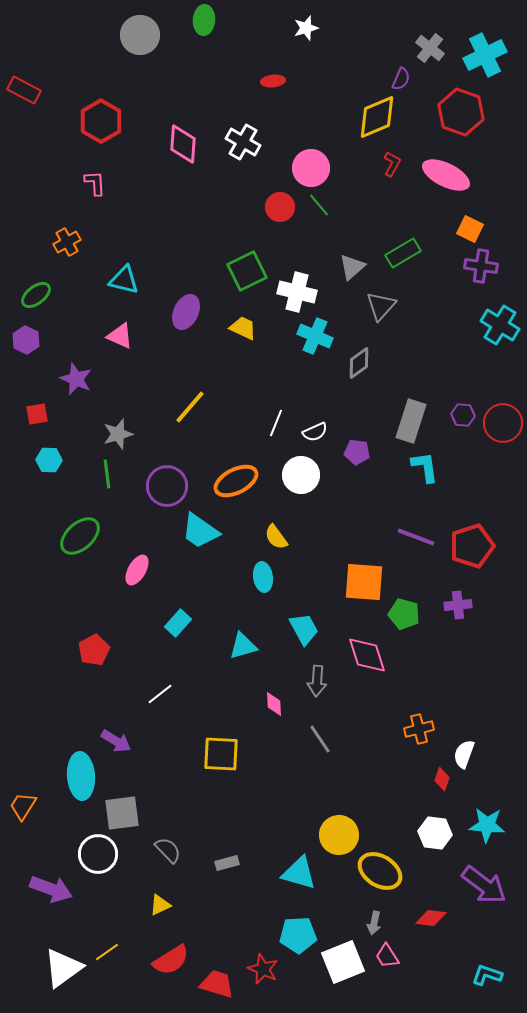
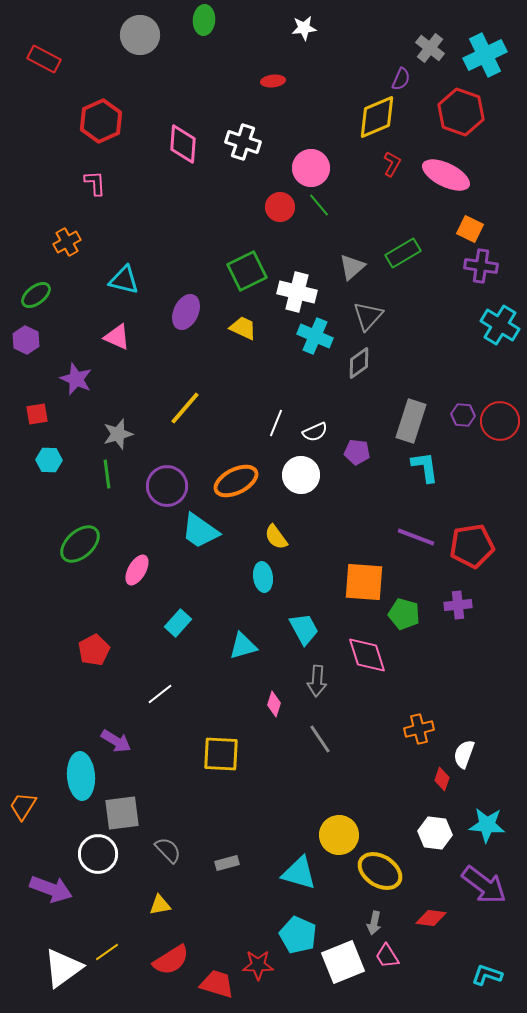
white star at (306, 28): moved 2 px left; rotated 10 degrees clockwise
red rectangle at (24, 90): moved 20 px right, 31 px up
red hexagon at (101, 121): rotated 6 degrees clockwise
white cross at (243, 142): rotated 12 degrees counterclockwise
gray triangle at (381, 306): moved 13 px left, 10 px down
pink triangle at (120, 336): moved 3 px left, 1 px down
yellow line at (190, 407): moved 5 px left, 1 px down
red circle at (503, 423): moved 3 px left, 2 px up
green ellipse at (80, 536): moved 8 px down
red pentagon at (472, 546): rotated 9 degrees clockwise
pink diamond at (274, 704): rotated 20 degrees clockwise
yellow triangle at (160, 905): rotated 15 degrees clockwise
cyan pentagon at (298, 935): rotated 27 degrees clockwise
red star at (263, 969): moved 5 px left, 4 px up; rotated 24 degrees counterclockwise
